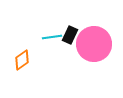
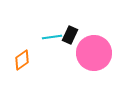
pink circle: moved 9 px down
